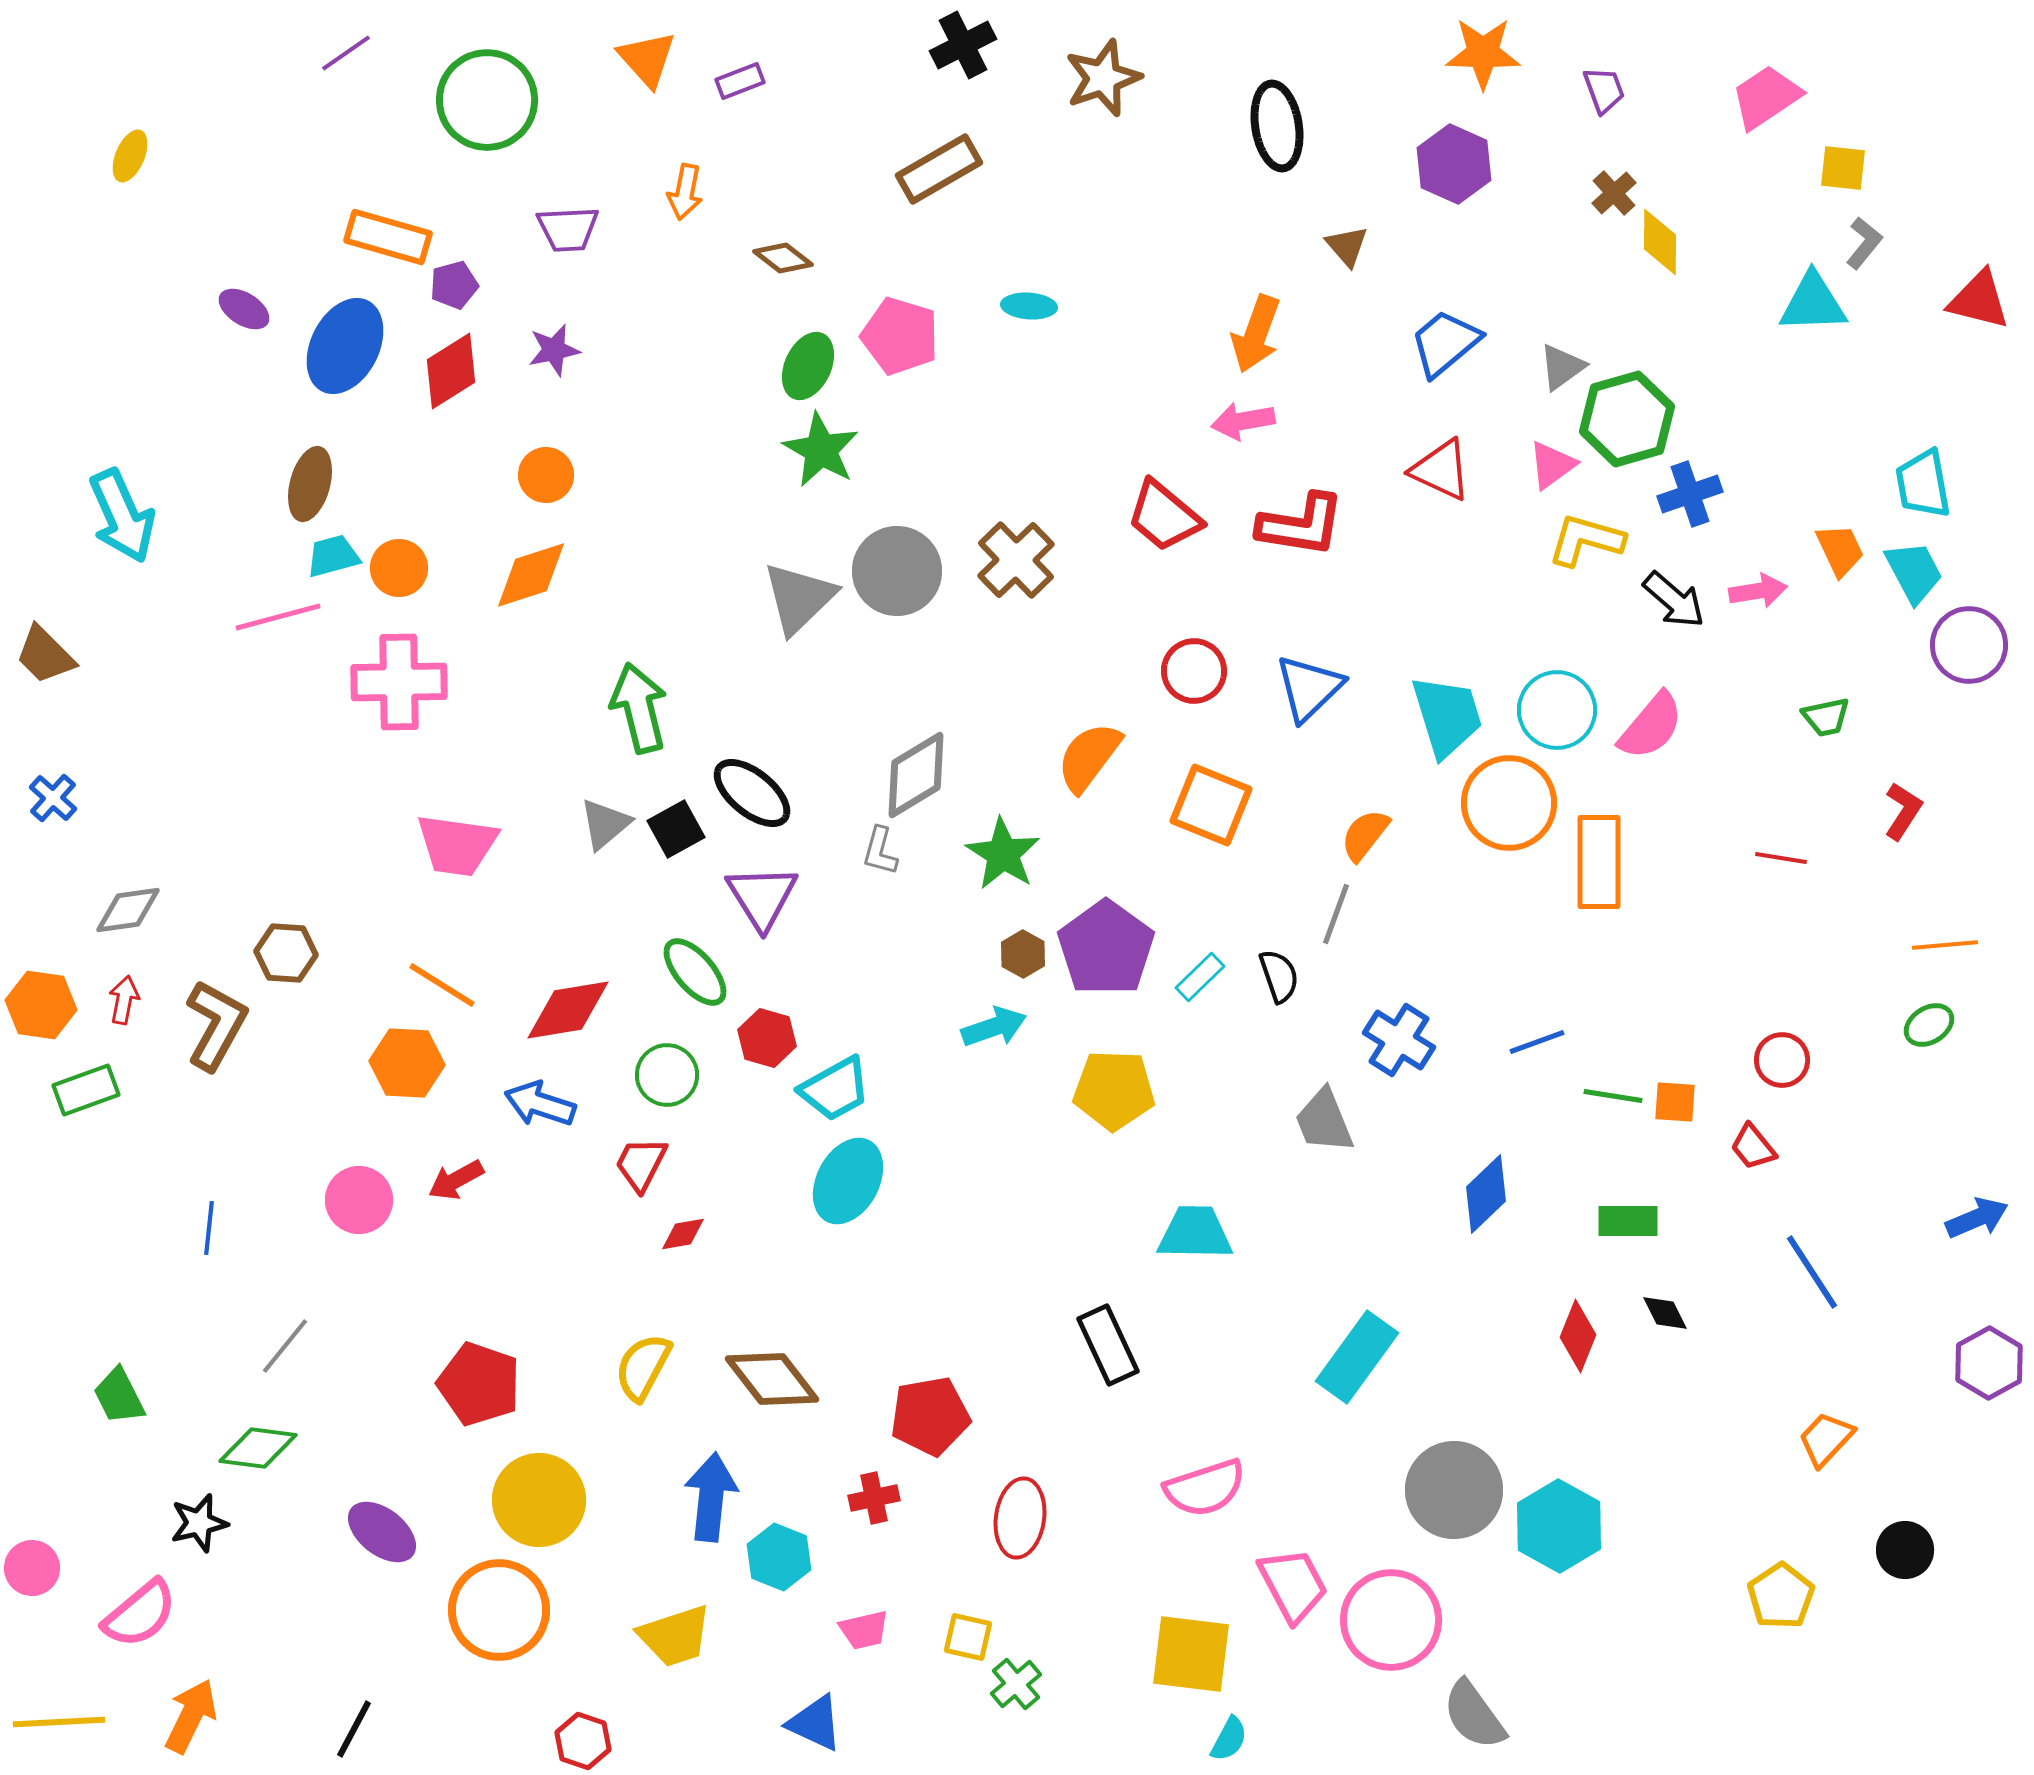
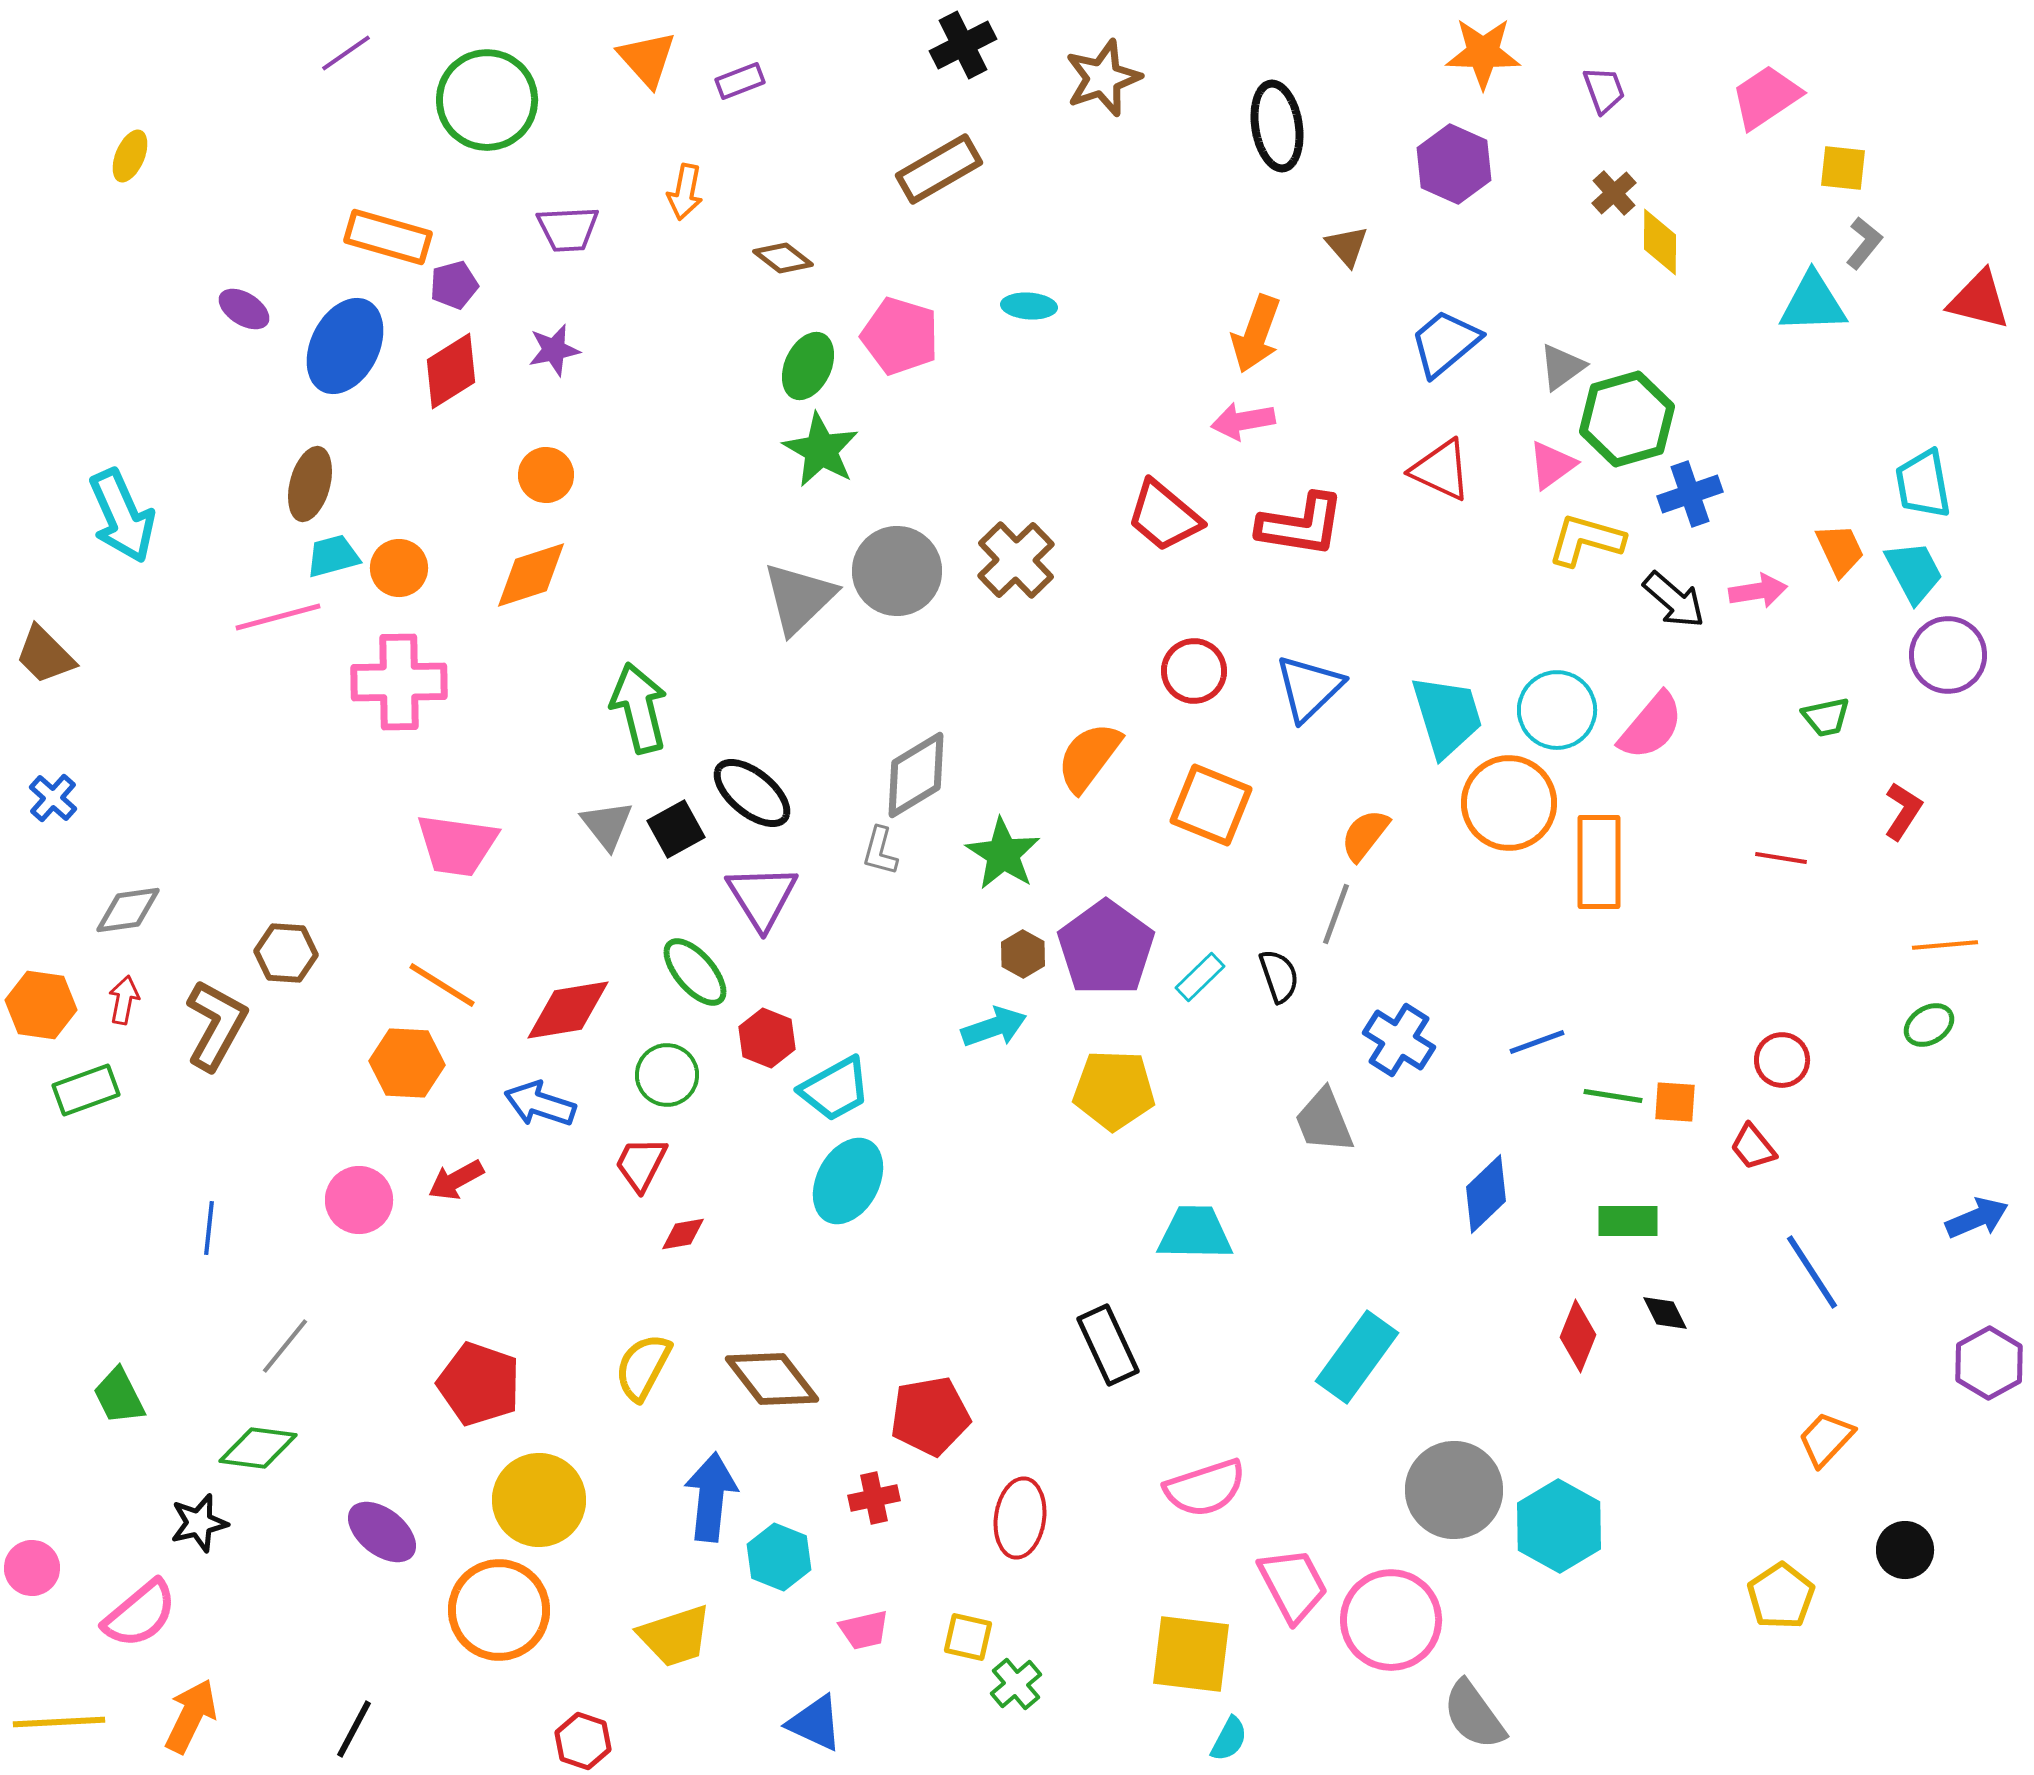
purple circle at (1969, 645): moved 21 px left, 10 px down
gray triangle at (605, 824): moved 2 px right, 1 px down; rotated 28 degrees counterclockwise
red hexagon at (767, 1038): rotated 6 degrees clockwise
